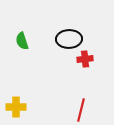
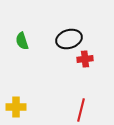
black ellipse: rotated 15 degrees counterclockwise
